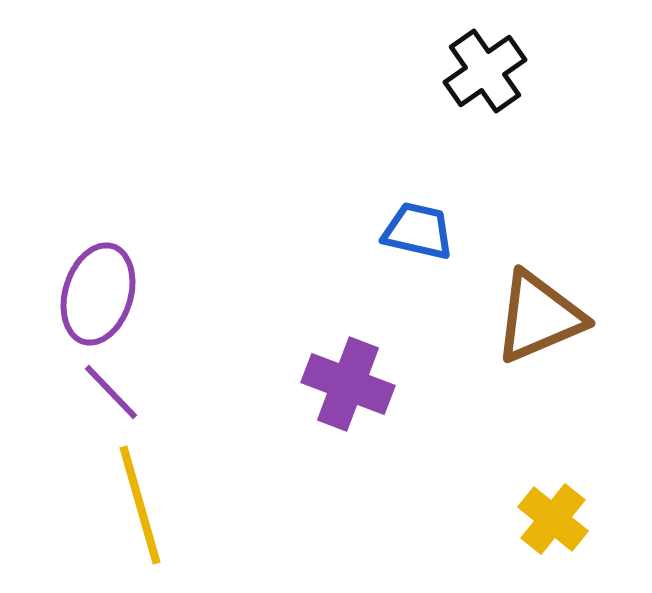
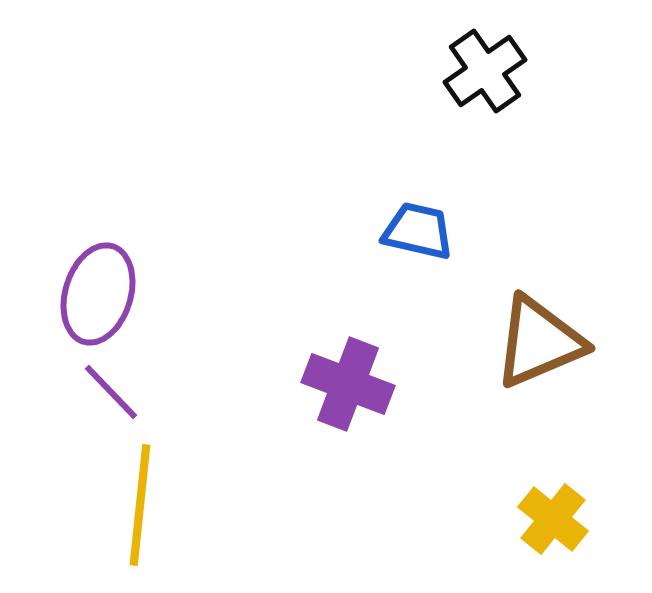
brown triangle: moved 25 px down
yellow line: rotated 22 degrees clockwise
